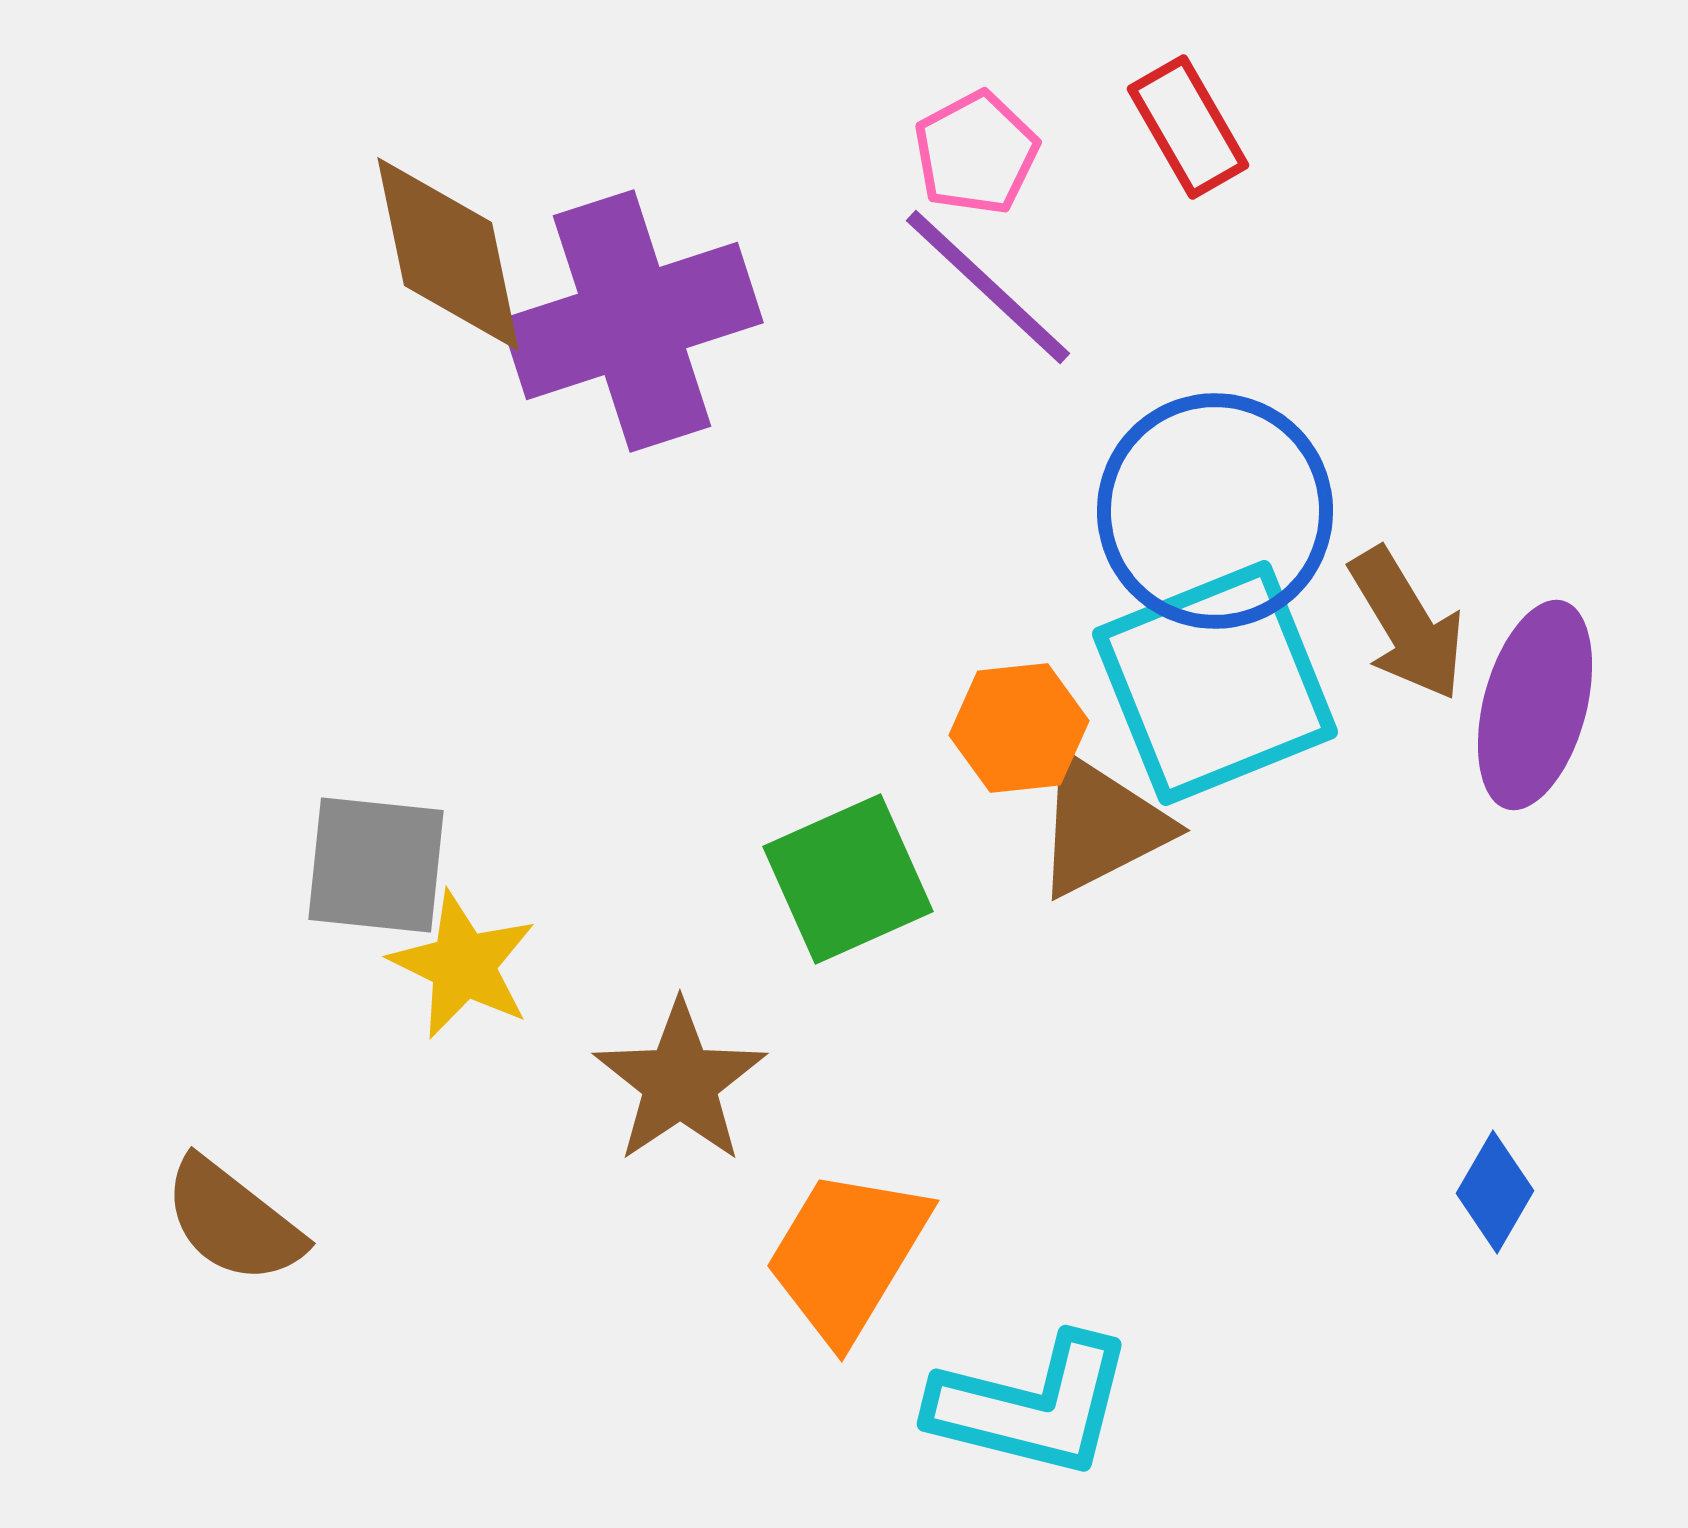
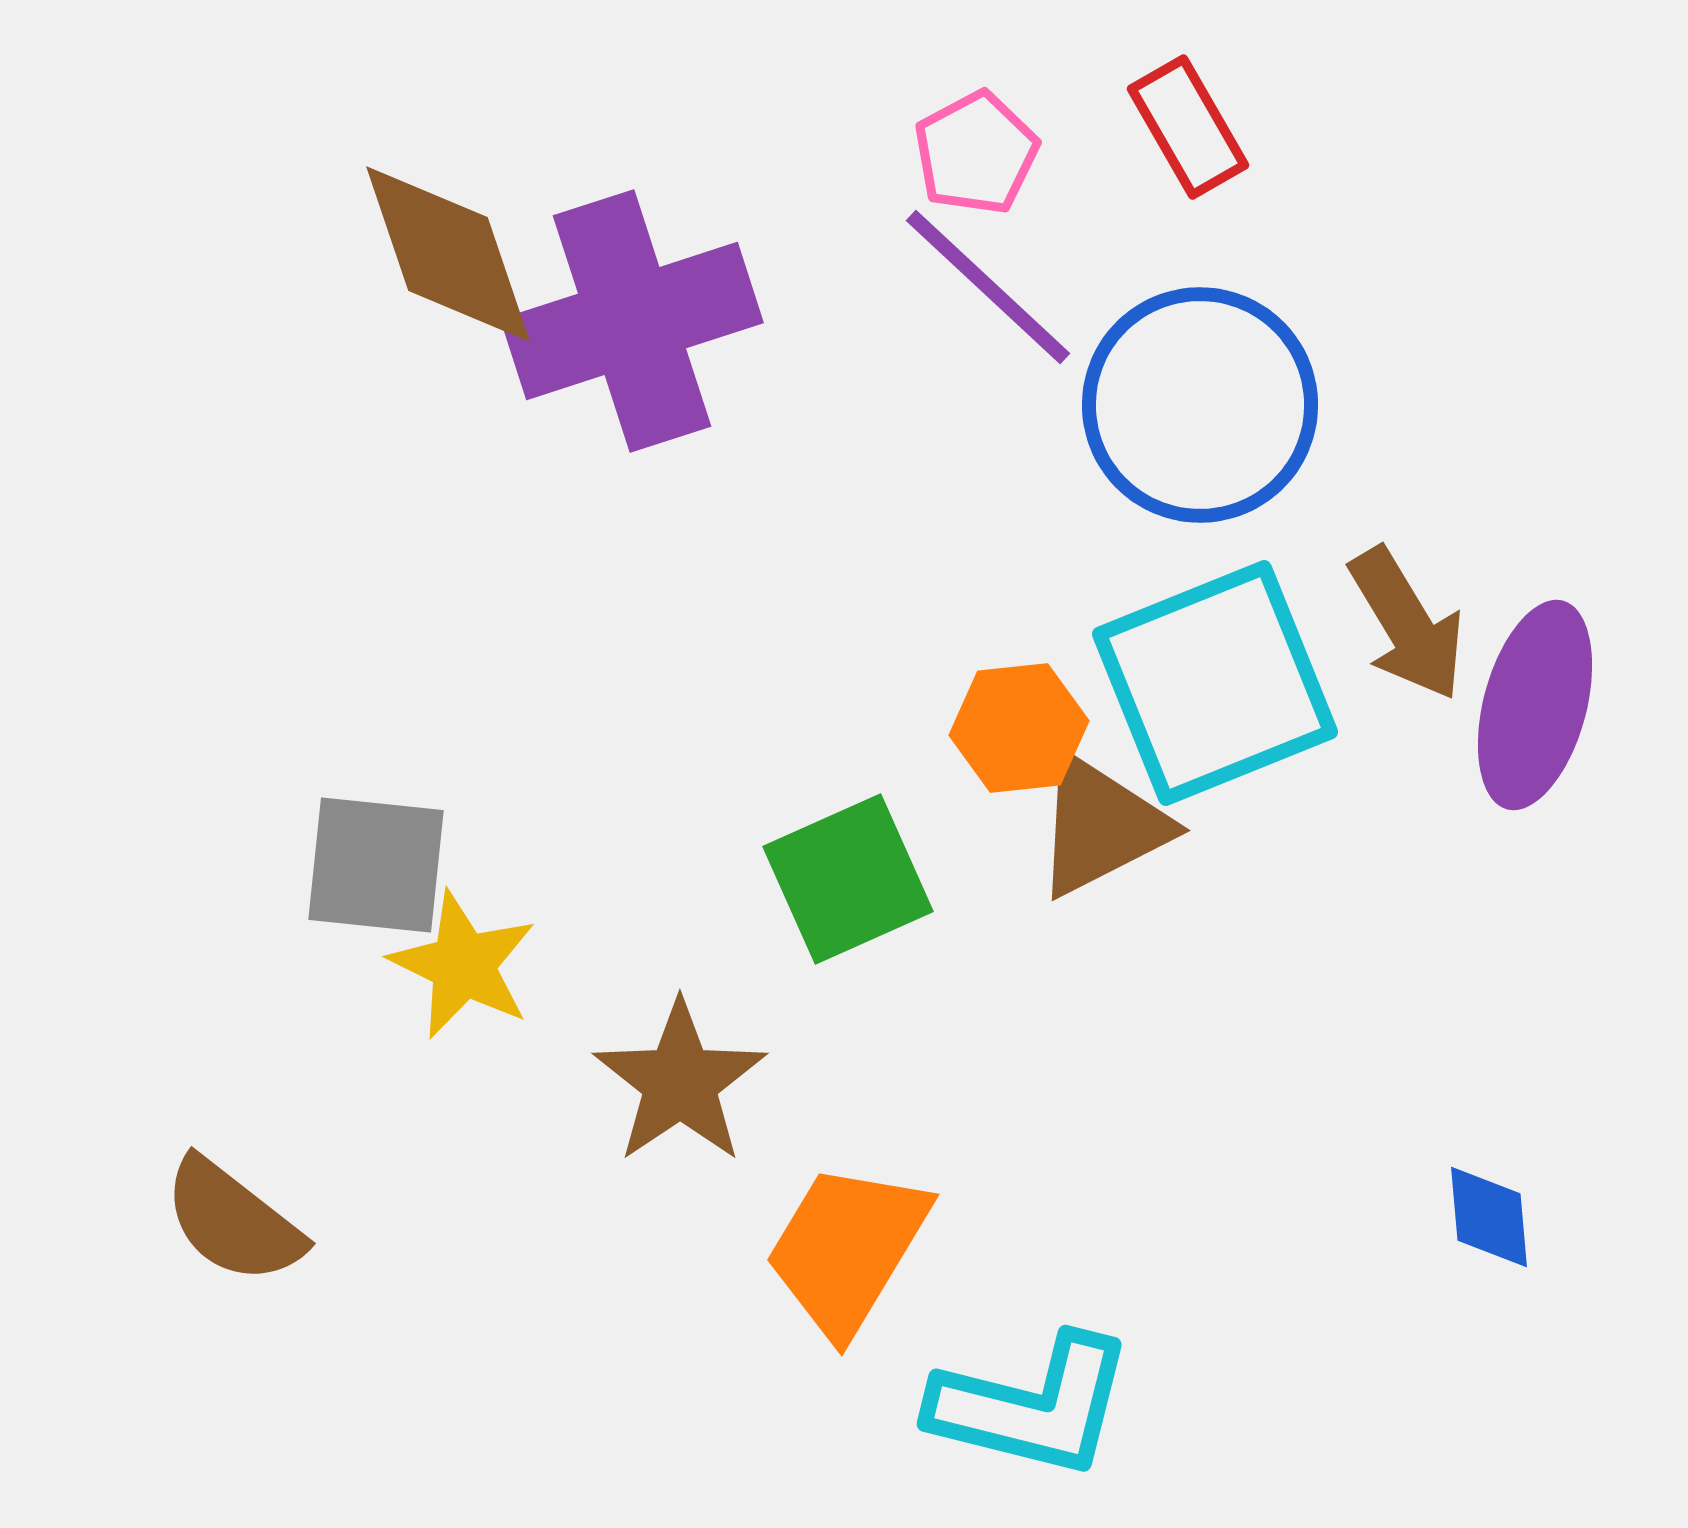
brown diamond: rotated 7 degrees counterclockwise
blue circle: moved 15 px left, 106 px up
blue diamond: moved 6 px left, 25 px down; rotated 35 degrees counterclockwise
orange trapezoid: moved 6 px up
